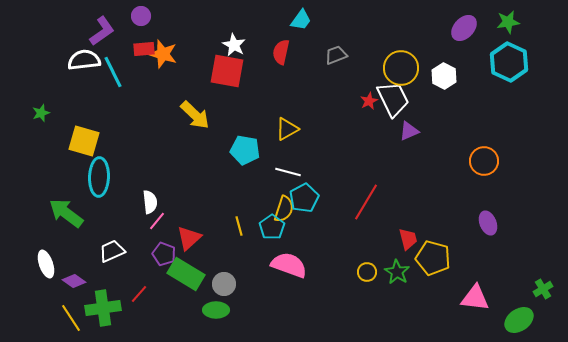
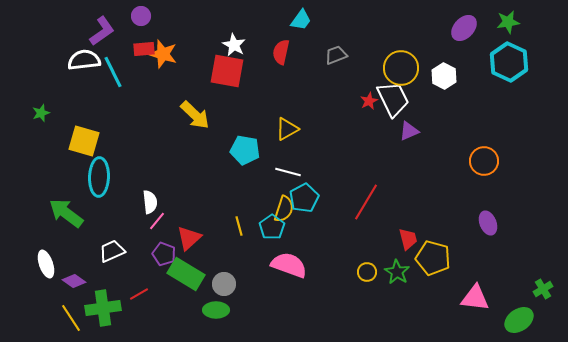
red line at (139, 294): rotated 18 degrees clockwise
